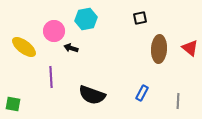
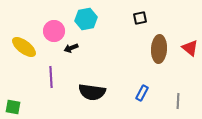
black arrow: rotated 40 degrees counterclockwise
black semicircle: moved 3 px up; rotated 12 degrees counterclockwise
green square: moved 3 px down
